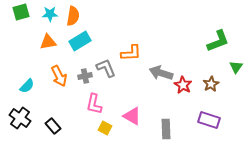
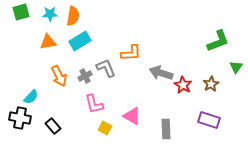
gray cross: rotated 16 degrees counterclockwise
cyan semicircle: moved 4 px right, 11 px down
pink L-shape: rotated 25 degrees counterclockwise
black cross: rotated 25 degrees counterclockwise
